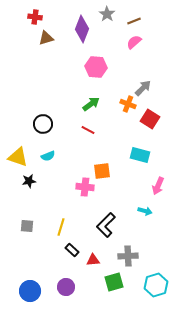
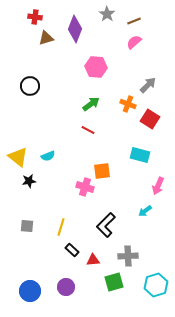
purple diamond: moved 7 px left
gray arrow: moved 5 px right, 3 px up
black circle: moved 13 px left, 38 px up
yellow triangle: rotated 20 degrees clockwise
pink cross: rotated 12 degrees clockwise
cyan arrow: rotated 128 degrees clockwise
